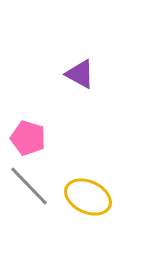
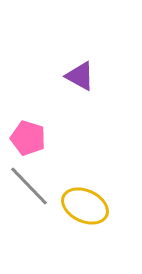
purple triangle: moved 2 px down
yellow ellipse: moved 3 px left, 9 px down
